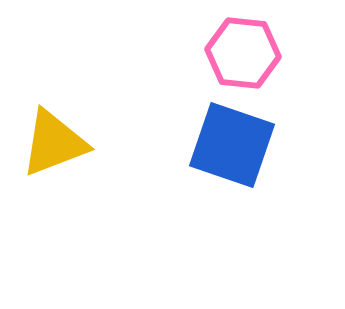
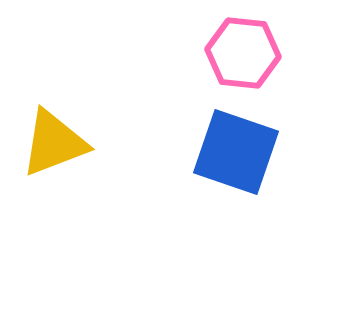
blue square: moved 4 px right, 7 px down
